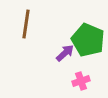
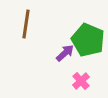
pink cross: rotated 24 degrees counterclockwise
